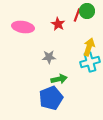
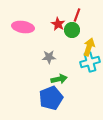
green circle: moved 15 px left, 19 px down
